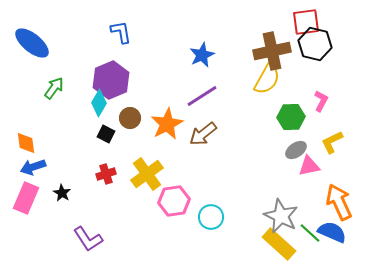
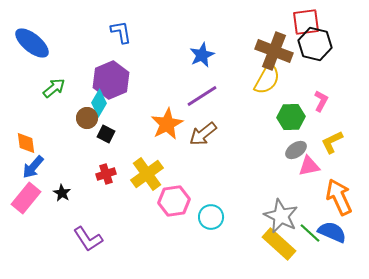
brown cross: moved 2 px right; rotated 33 degrees clockwise
green arrow: rotated 15 degrees clockwise
brown circle: moved 43 px left
blue arrow: rotated 30 degrees counterclockwise
pink rectangle: rotated 16 degrees clockwise
orange arrow: moved 5 px up
